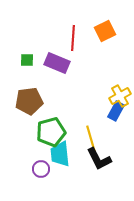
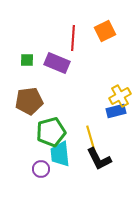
blue rectangle: rotated 48 degrees clockwise
